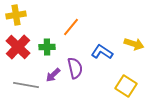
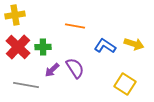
yellow cross: moved 1 px left
orange line: moved 4 px right, 1 px up; rotated 60 degrees clockwise
green cross: moved 4 px left
blue L-shape: moved 3 px right, 6 px up
purple semicircle: rotated 20 degrees counterclockwise
purple arrow: moved 1 px left, 5 px up
yellow square: moved 1 px left, 2 px up
